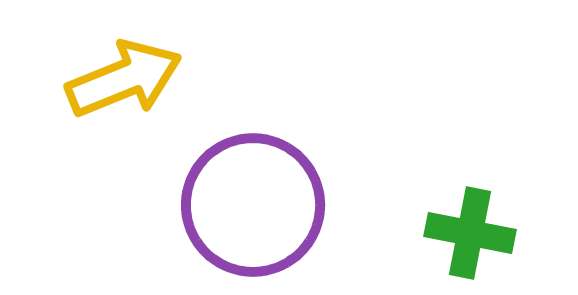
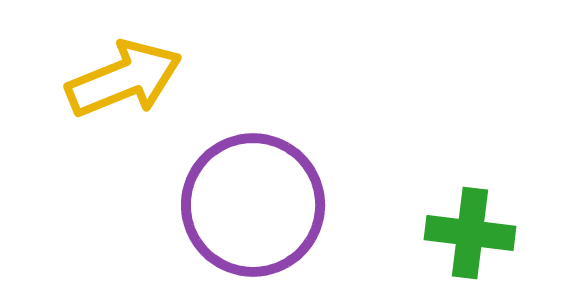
green cross: rotated 4 degrees counterclockwise
